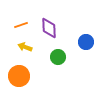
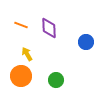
orange line: rotated 40 degrees clockwise
yellow arrow: moved 2 px right, 7 px down; rotated 40 degrees clockwise
green circle: moved 2 px left, 23 px down
orange circle: moved 2 px right
